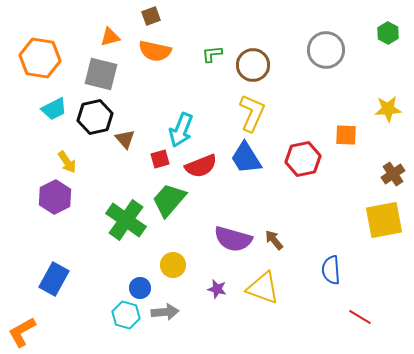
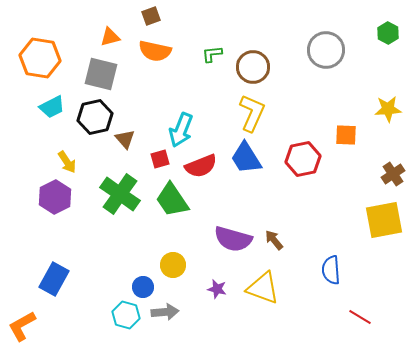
brown circle: moved 2 px down
cyan trapezoid: moved 2 px left, 2 px up
green trapezoid: moved 3 px right; rotated 75 degrees counterclockwise
green cross: moved 6 px left, 26 px up
blue circle: moved 3 px right, 1 px up
orange L-shape: moved 6 px up
